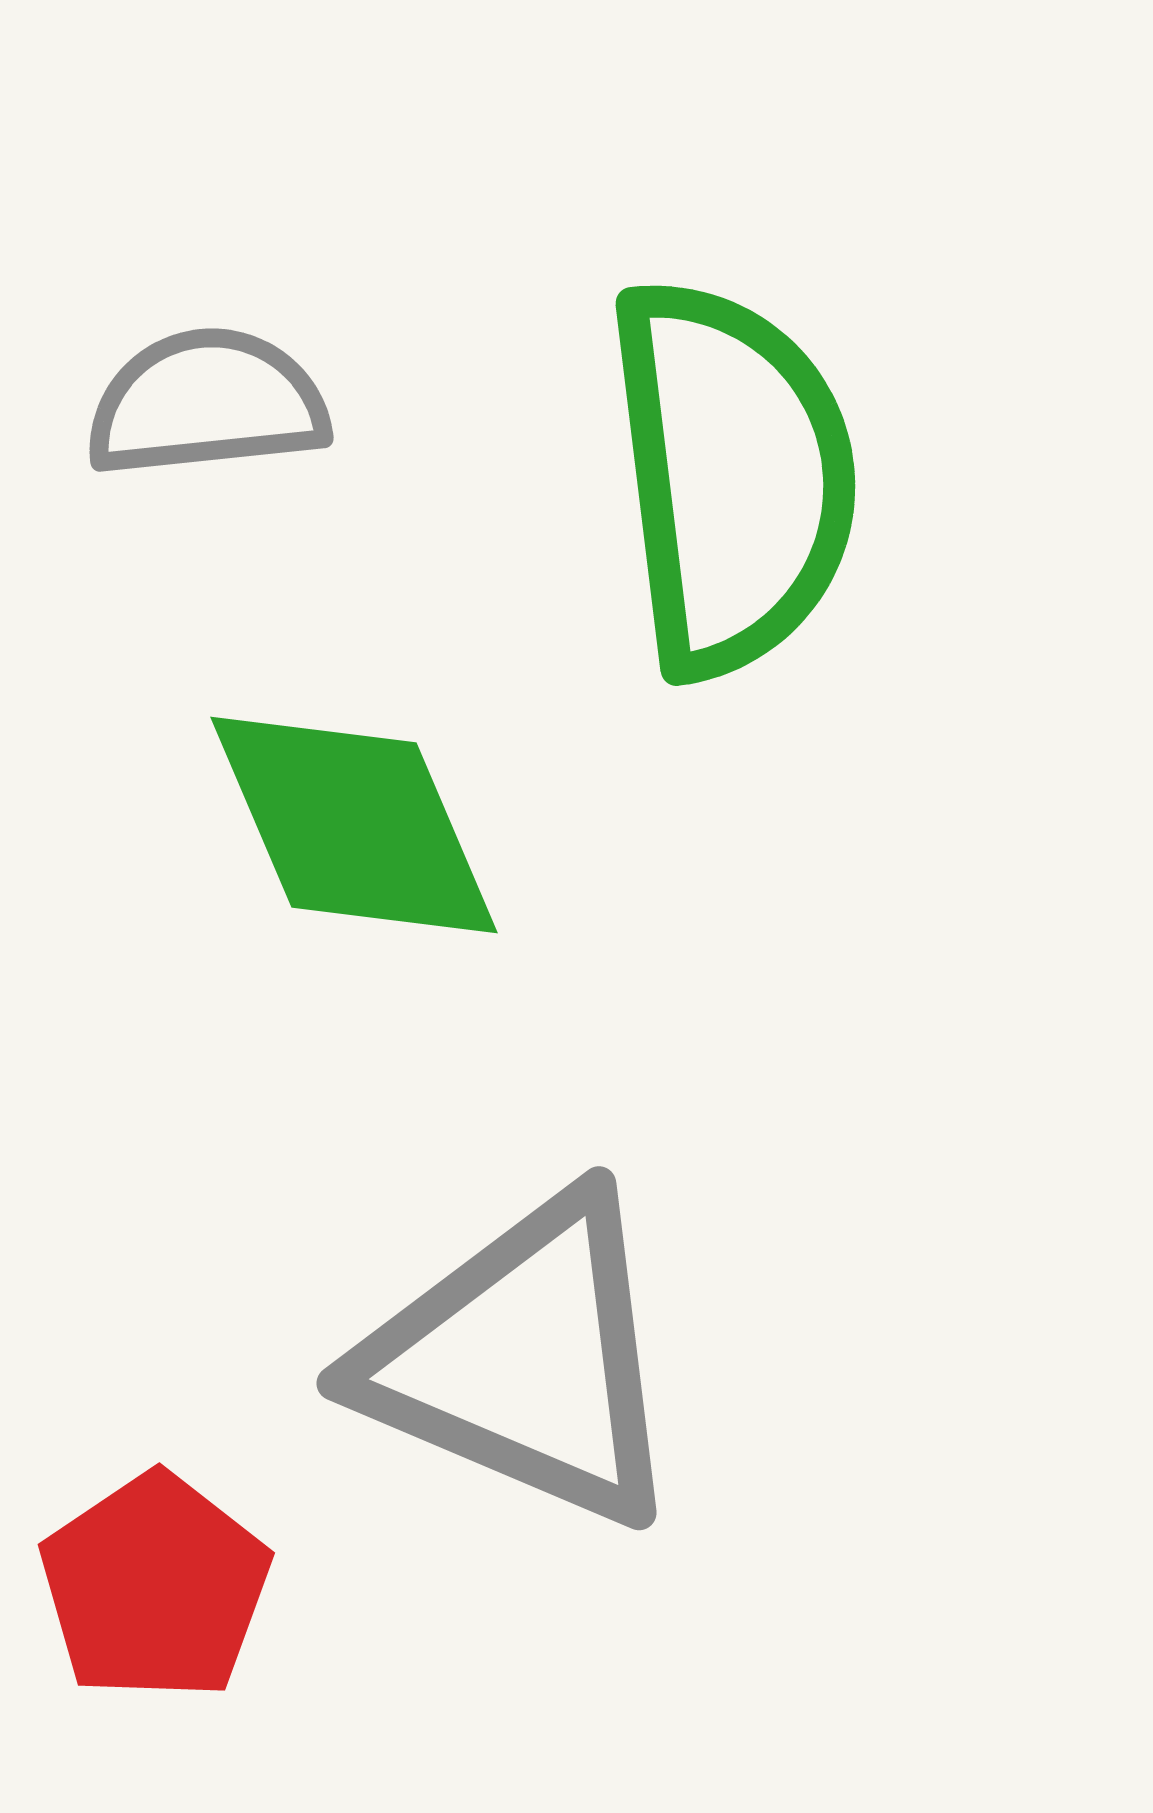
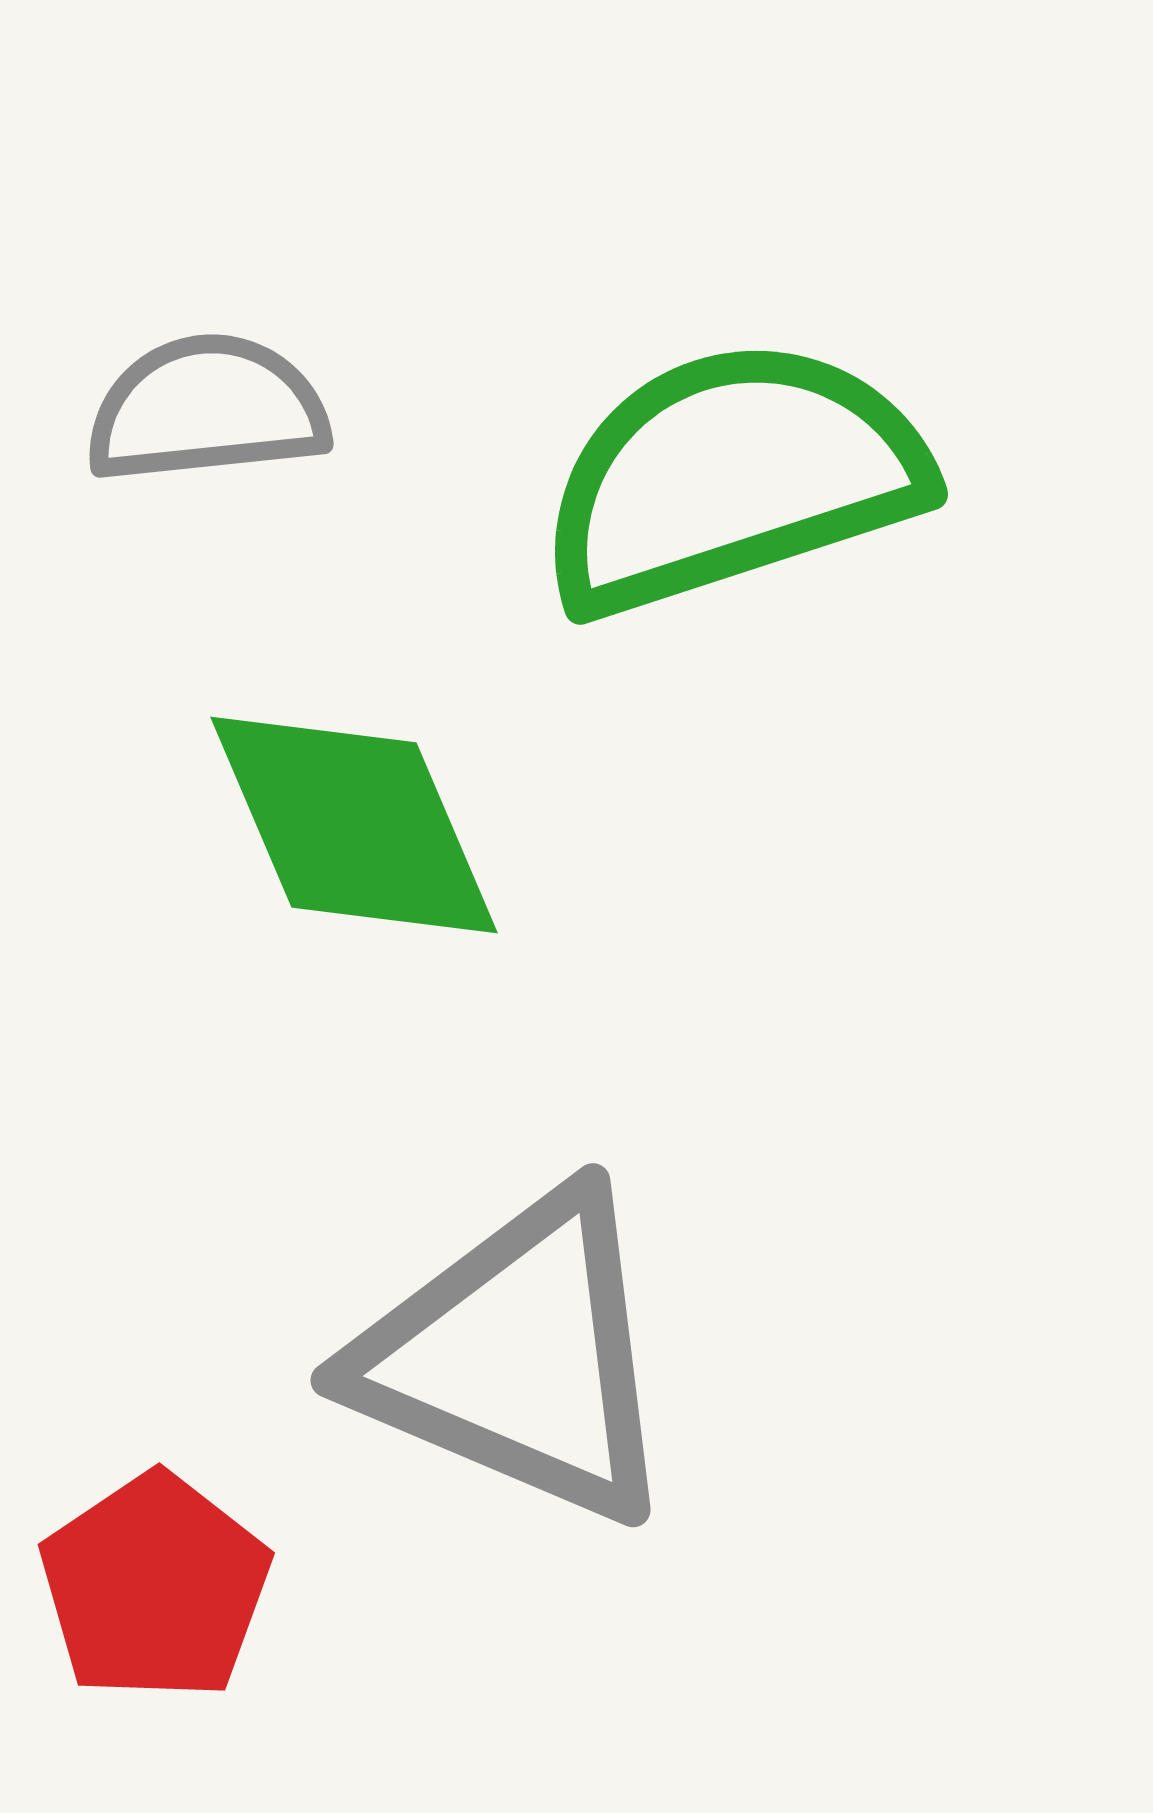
gray semicircle: moved 6 px down
green semicircle: rotated 101 degrees counterclockwise
gray triangle: moved 6 px left, 3 px up
